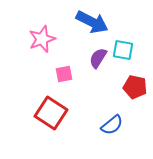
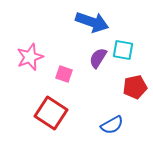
blue arrow: rotated 8 degrees counterclockwise
pink star: moved 12 px left, 18 px down
pink square: rotated 30 degrees clockwise
red pentagon: rotated 25 degrees counterclockwise
blue semicircle: rotated 10 degrees clockwise
